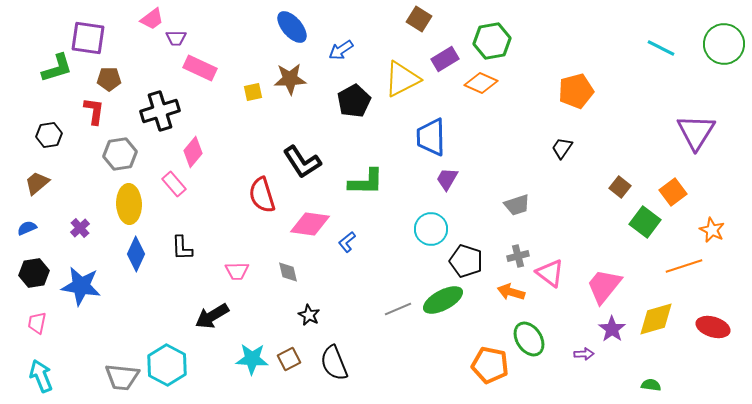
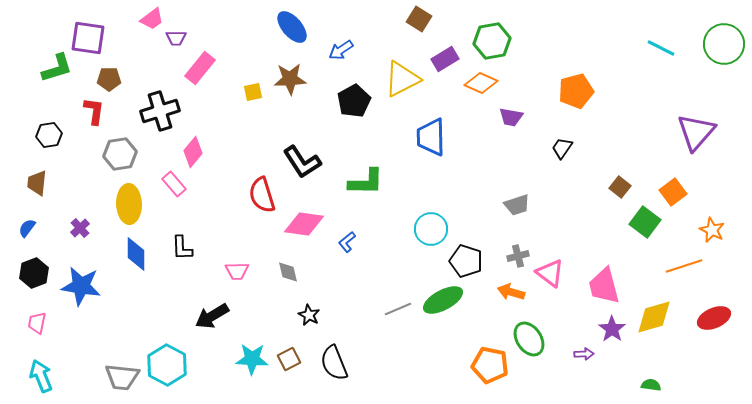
pink rectangle at (200, 68): rotated 76 degrees counterclockwise
purple triangle at (696, 132): rotated 9 degrees clockwise
purple trapezoid at (447, 179): moved 64 px right, 62 px up; rotated 110 degrees counterclockwise
brown trapezoid at (37, 183): rotated 44 degrees counterclockwise
pink diamond at (310, 224): moved 6 px left
blue semicircle at (27, 228): rotated 30 degrees counterclockwise
blue diamond at (136, 254): rotated 24 degrees counterclockwise
black hexagon at (34, 273): rotated 12 degrees counterclockwise
pink trapezoid at (604, 286): rotated 54 degrees counterclockwise
yellow diamond at (656, 319): moved 2 px left, 2 px up
red ellipse at (713, 327): moved 1 px right, 9 px up; rotated 40 degrees counterclockwise
